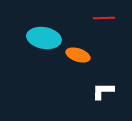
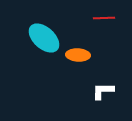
cyan ellipse: rotated 32 degrees clockwise
orange ellipse: rotated 15 degrees counterclockwise
